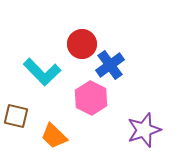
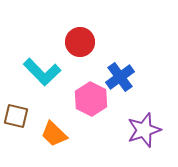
red circle: moved 2 px left, 2 px up
blue cross: moved 10 px right, 12 px down
pink hexagon: moved 1 px down
orange trapezoid: moved 2 px up
